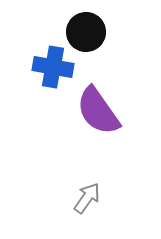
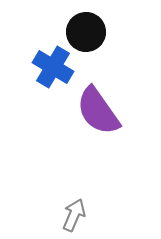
blue cross: rotated 21 degrees clockwise
gray arrow: moved 13 px left, 17 px down; rotated 12 degrees counterclockwise
